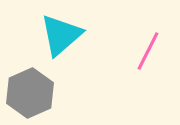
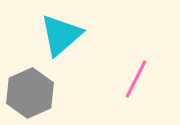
pink line: moved 12 px left, 28 px down
